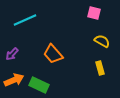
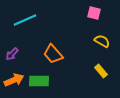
yellow rectangle: moved 1 px right, 3 px down; rotated 24 degrees counterclockwise
green rectangle: moved 4 px up; rotated 24 degrees counterclockwise
